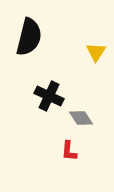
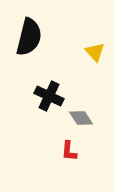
yellow triangle: moved 1 px left; rotated 15 degrees counterclockwise
